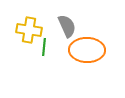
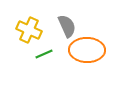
yellow cross: rotated 15 degrees clockwise
green line: moved 7 px down; rotated 60 degrees clockwise
